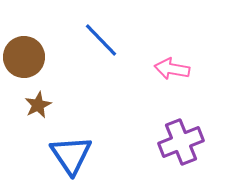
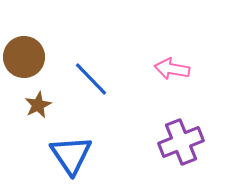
blue line: moved 10 px left, 39 px down
